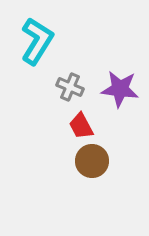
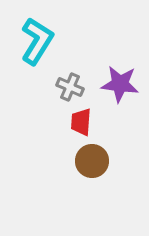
purple star: moved 5 px up
red trapezoid: moved 4 px up; rotated 32 degrees clockwise
